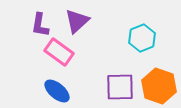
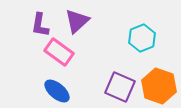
purple square: rotated 24 degrees clockwise
